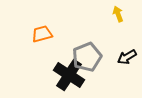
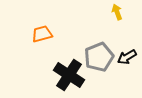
yellow arrow: moved 1 px left, 2 px up
gray pentagon: moved 12 px right
